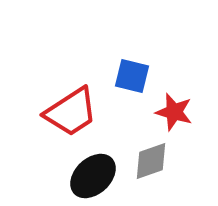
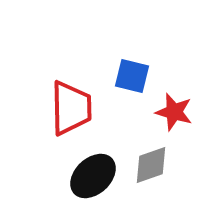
red trapezoid: moved 4 px up; rotated 58 degrees counterclockwise
gray diamond: moved 4 px down
